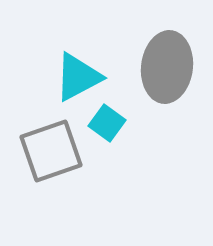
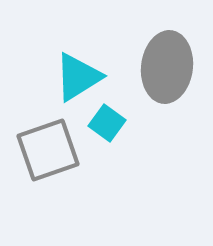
cyan triangle: rotated 4 degrees counterclockwise
gray square: moved 3 px left, 1 px up
